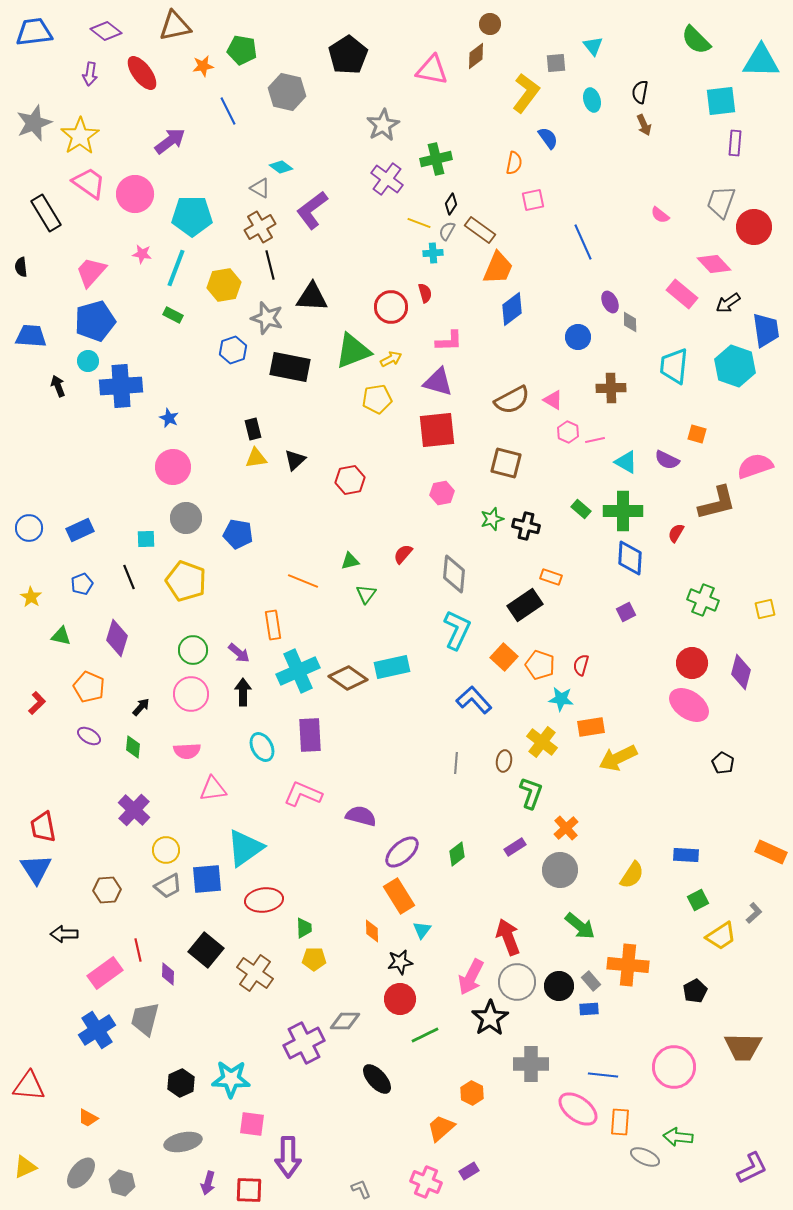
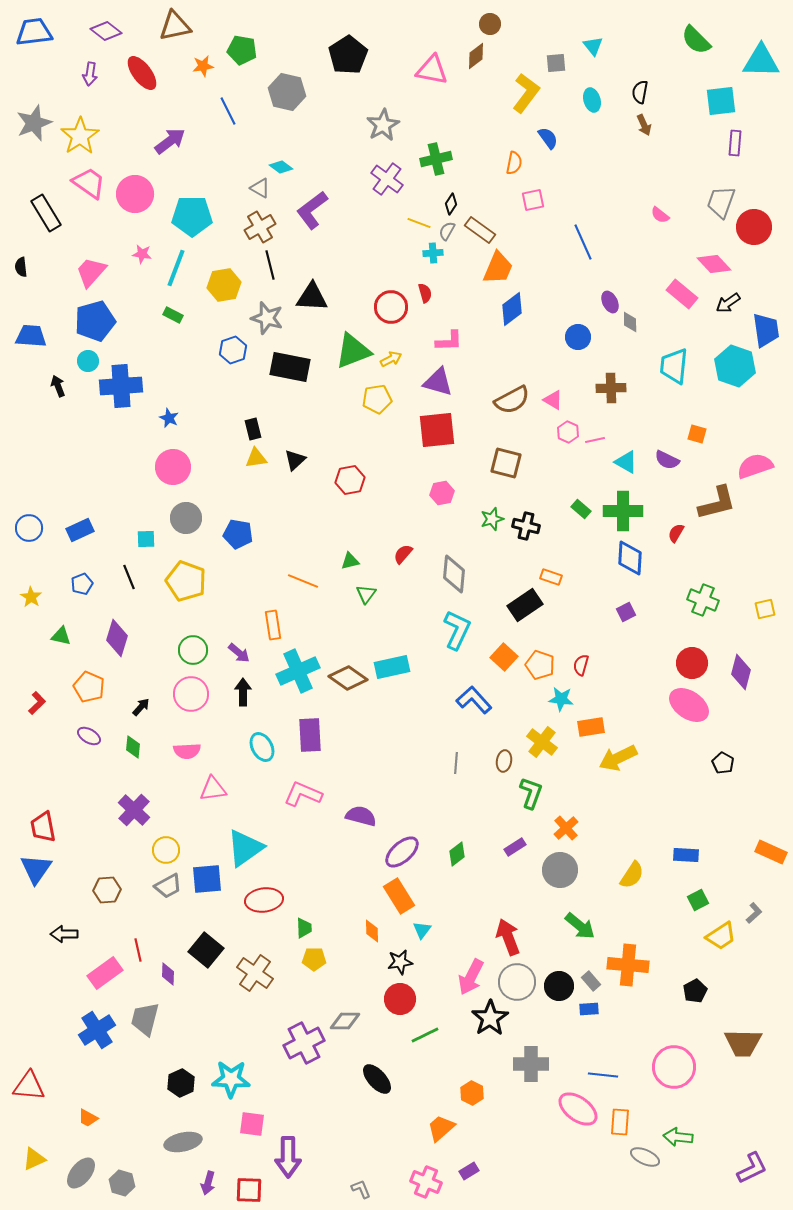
blue triangle at (36, 869): rotated 8 degrees clockwise
brown trapezoid at (743, 1047): moved 4 px up
yellow triangle at (25, 1167): moved 9 px right, 8 px up
